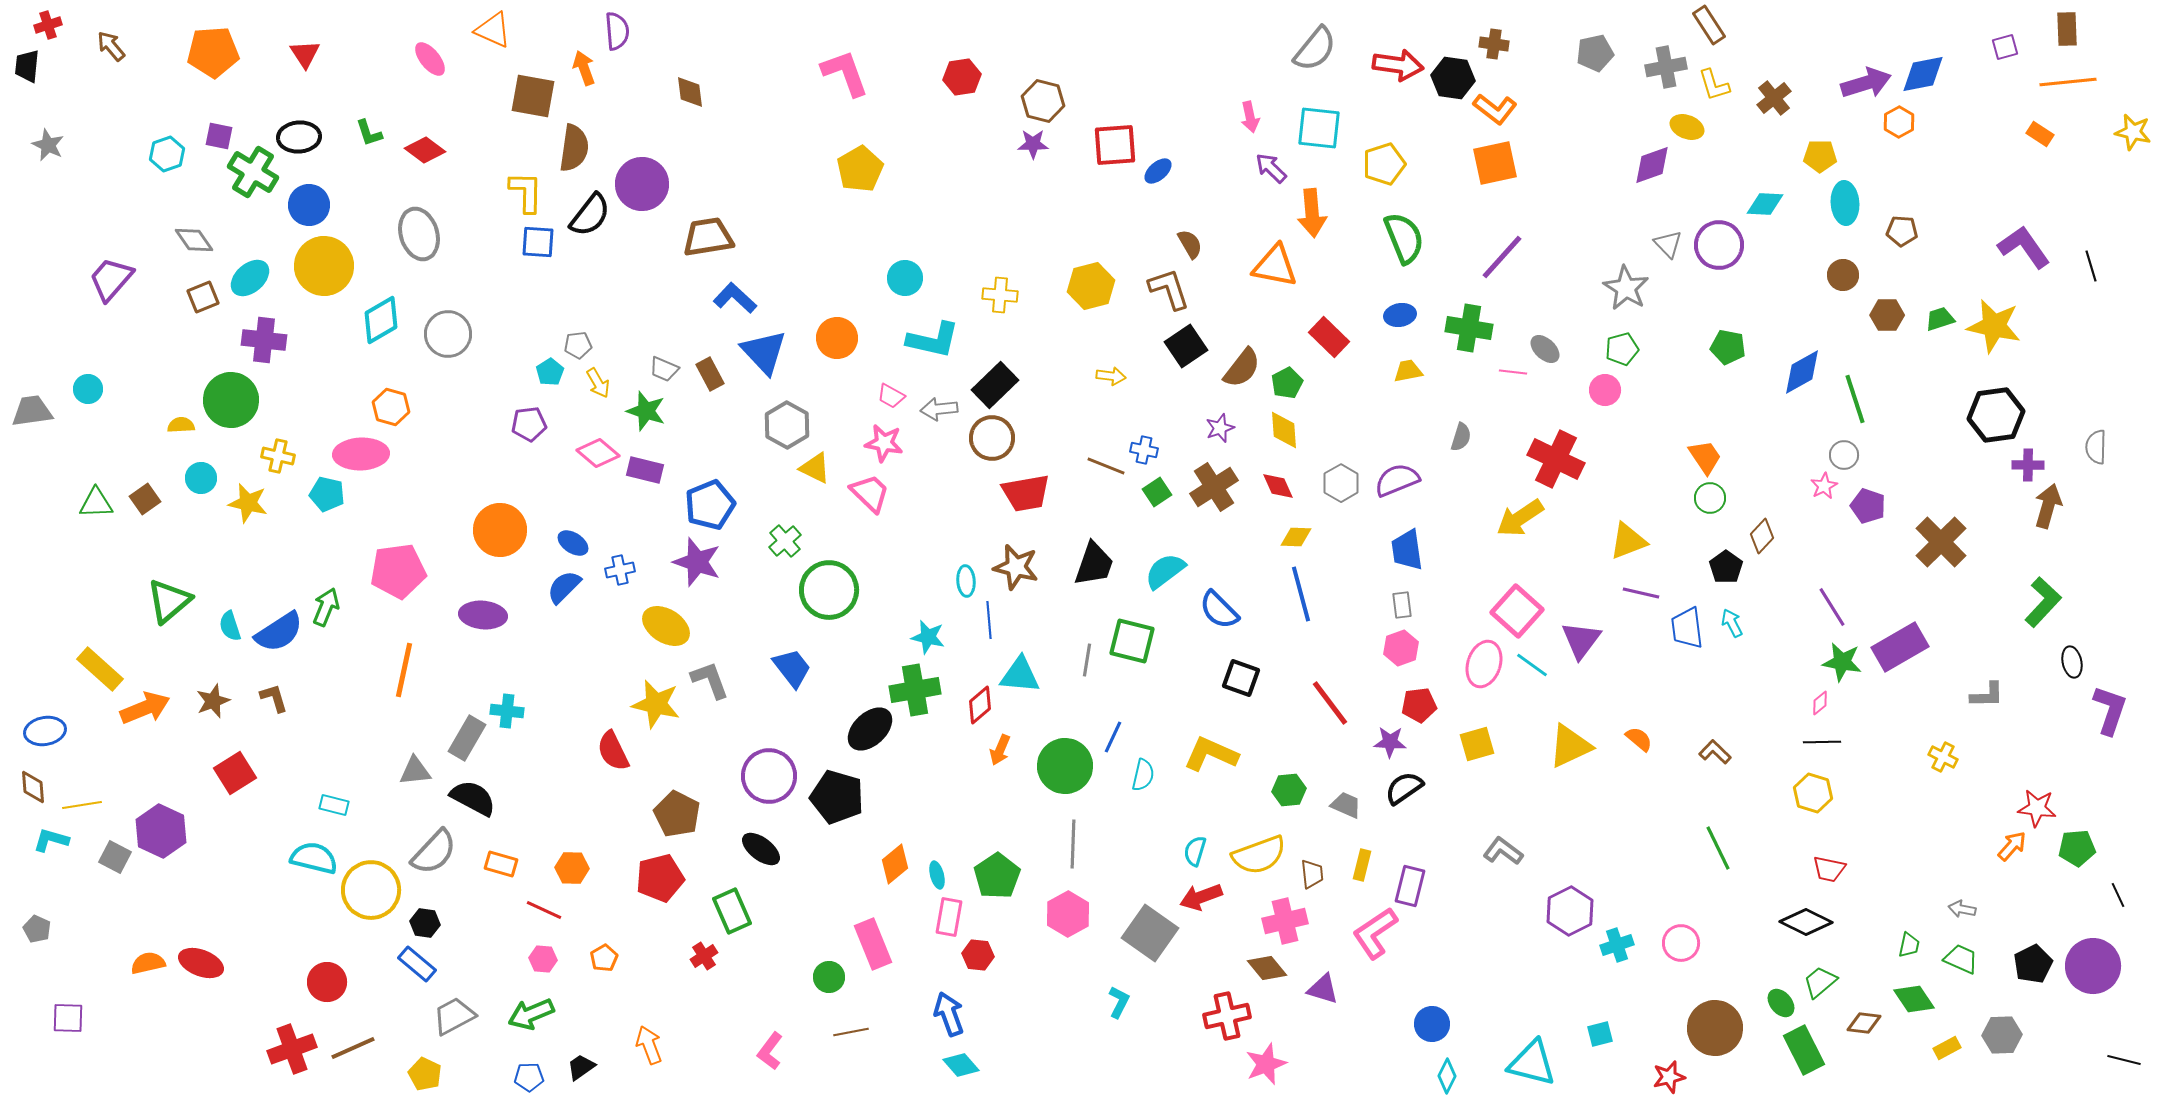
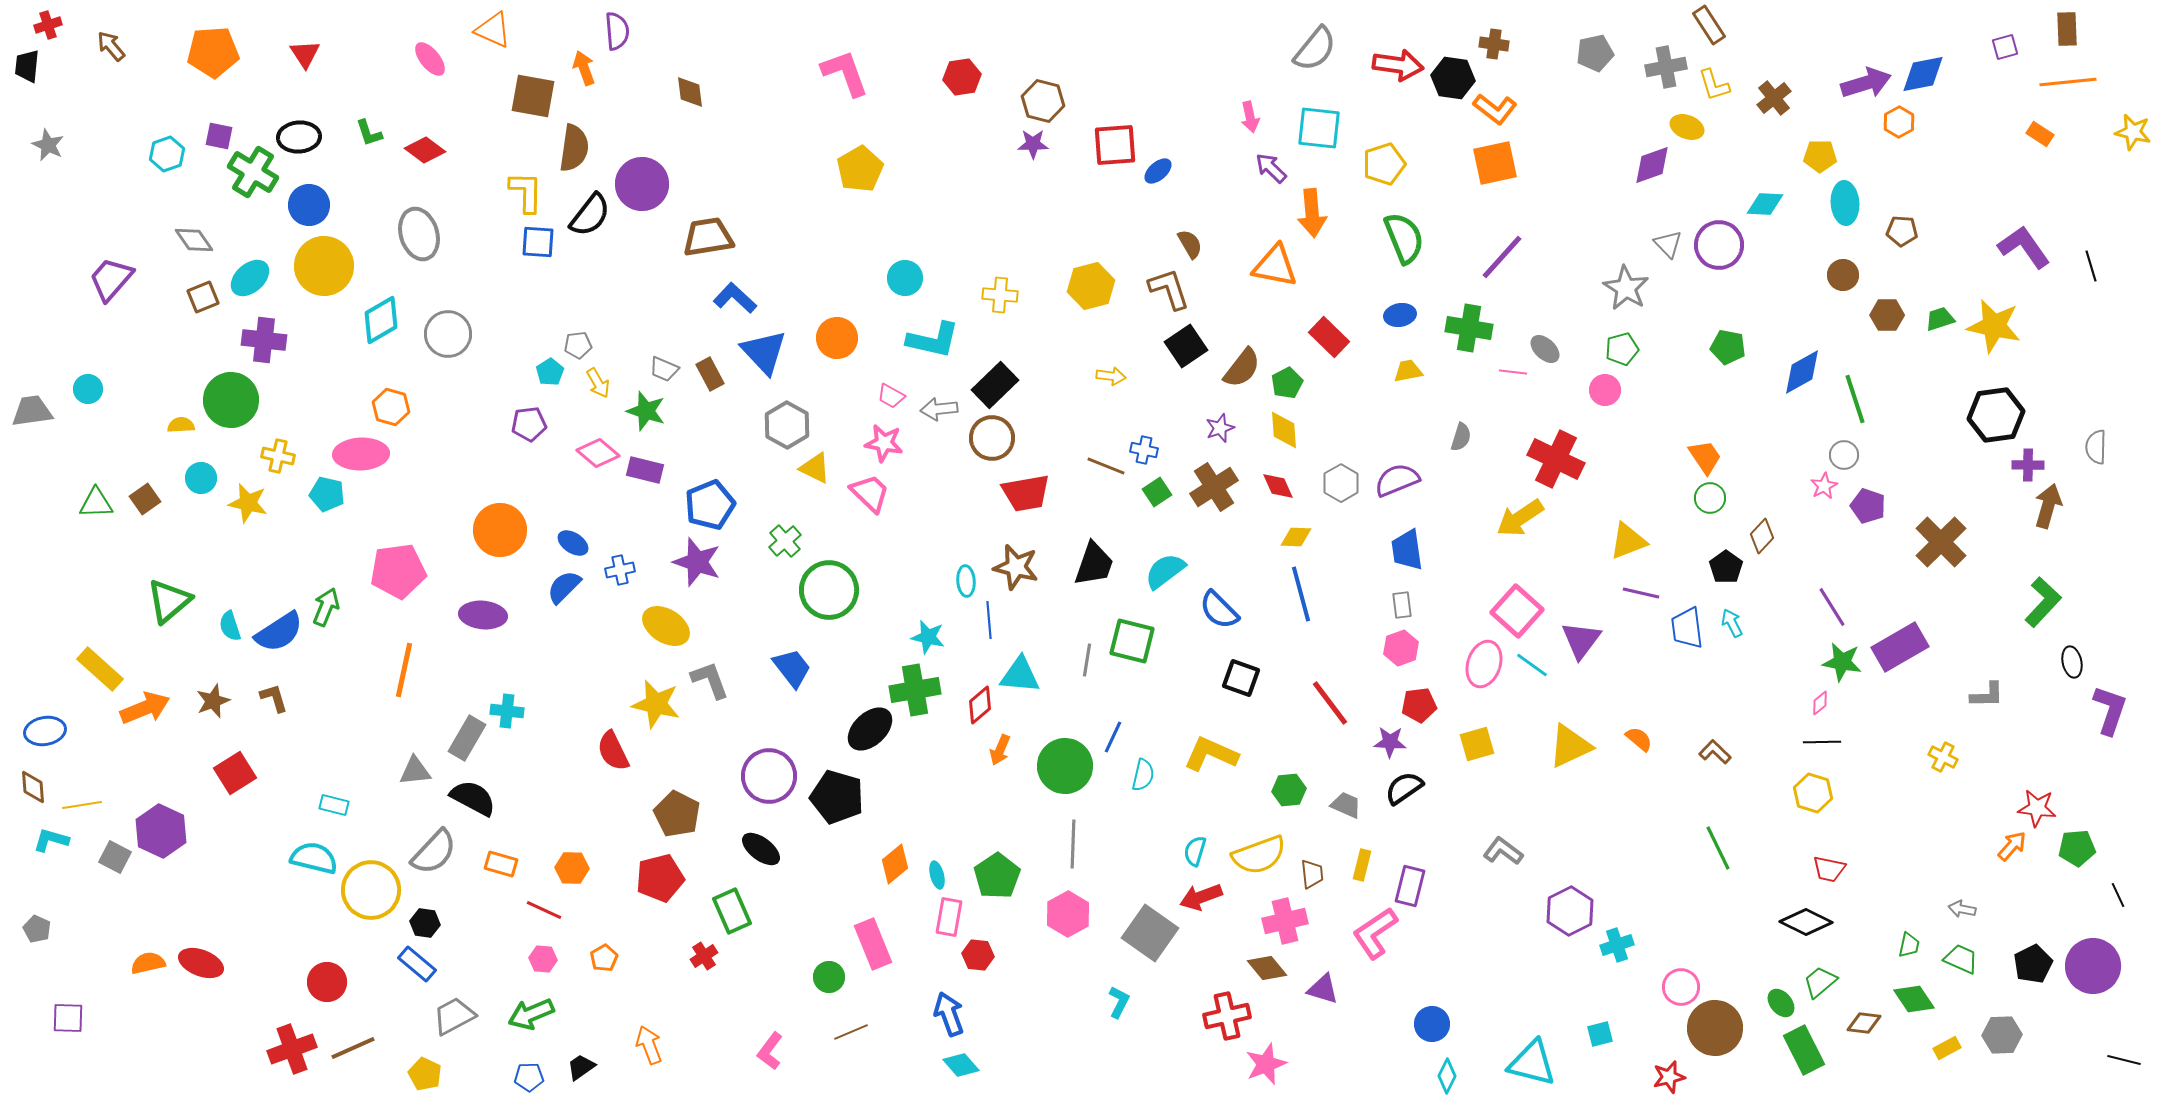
pink circle at (1681, 943): moved 44 px down
brown line at (851, 1032): rotated 12 degrees counterclockwise
